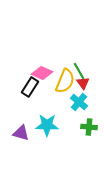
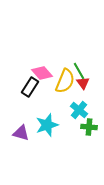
pink diamond: rotated 25 degrees clockwise
cyan cross: moved 8 px down
cyan star: rotated 20 degrees counterclockwise
